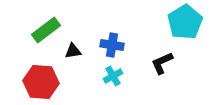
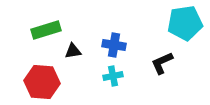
cyan pentagon: moved 1 px down; rotated 24 degrees clockwise
green rectangle: rotated 20 degrees clockwise
blue cross: moved 2 px right
cyan cross: rotated 18 degrees clockwise
red hexagon: moved 1 px right
